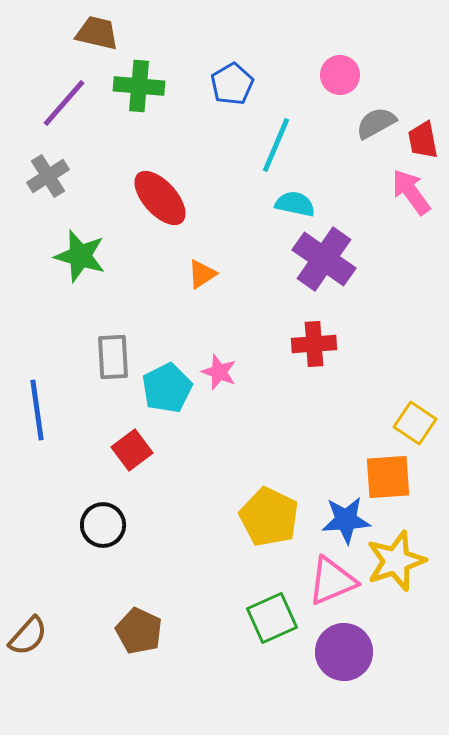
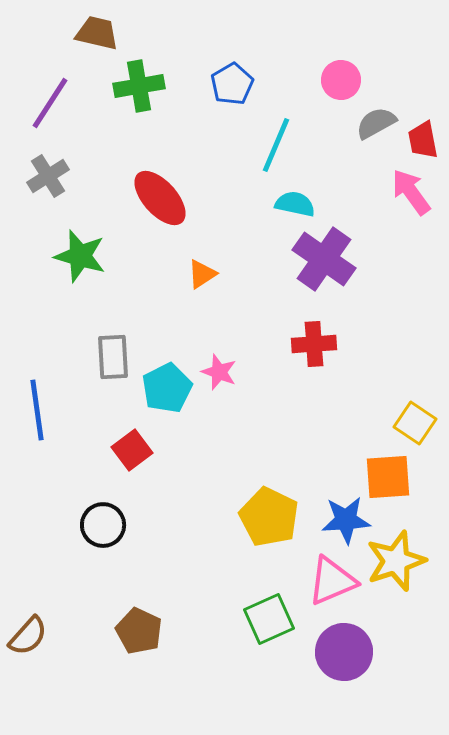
pink circle: moved 1 px right, 5 px down
green cross: rotated 15 degrees counterclockwise
purple line: moved 14 px left; rotated 8 degrees counterclockwise
green square: moved 3 px left, 1 px down
